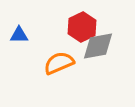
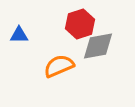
red hexagon: moved 2 px left, 3 px up; rotated 8 degrees clockwise
orange semicircle: moved 3 px down
